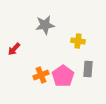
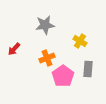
yellow cross: moved 2 px right; rotated 24 degrees clockwise
orange cross: moved 6 px right, 17 px up
